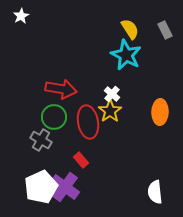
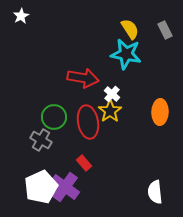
cyan star: moved 1 px up; rotated 16 degrees counterclockwise
red arrow: moved 22 px right, 11 px up
red rectangle: moved 3 px right, 3 px down
